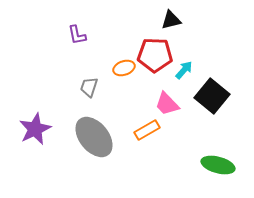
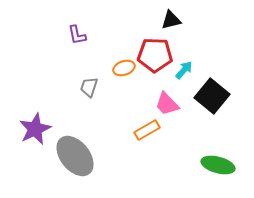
gray ellipse: moved 19 px left, 19 px down
